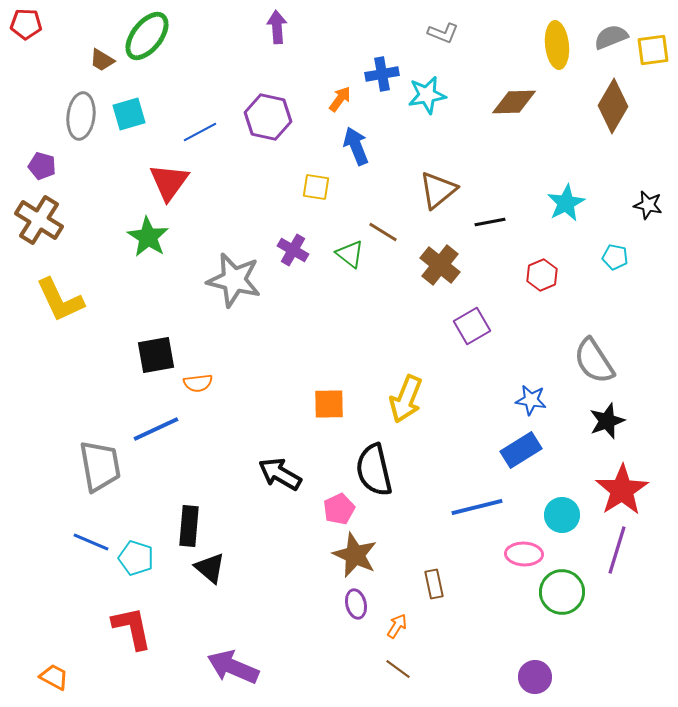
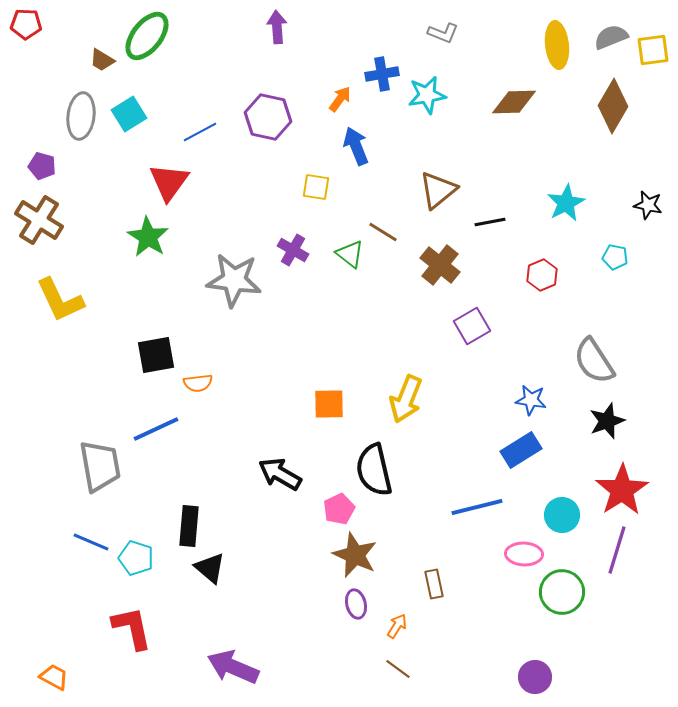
cyan square at (129, 114): rotated 16 degrees counterclockwise
gray star at (234, 280): rotated 6 degrees counterclockwise
